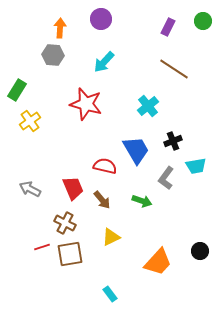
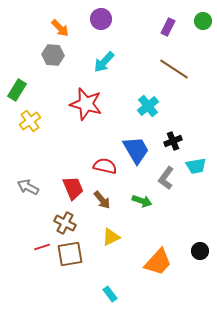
orange arrow: rotated 132 degrees clockwise
gray arrow: moved 2 px left, 2 px up
